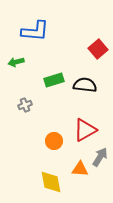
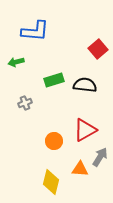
gray cross: moved 2 px up
yellow diamond: rotated 25 degrees clockwise
